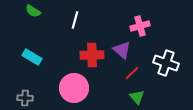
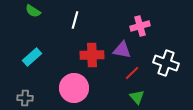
purple triangle: rotated 30 degrees counterclockwise
cyan rectangle: rotated 72 degrees counterclockwise
